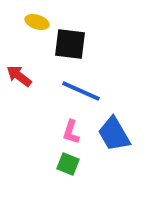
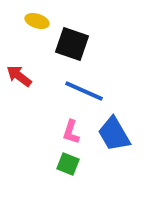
yellow ellipse: moved 1 px up
black square: moved 2 px right; rotated 12 degrees clockwise
blue line: moved 3 px right
